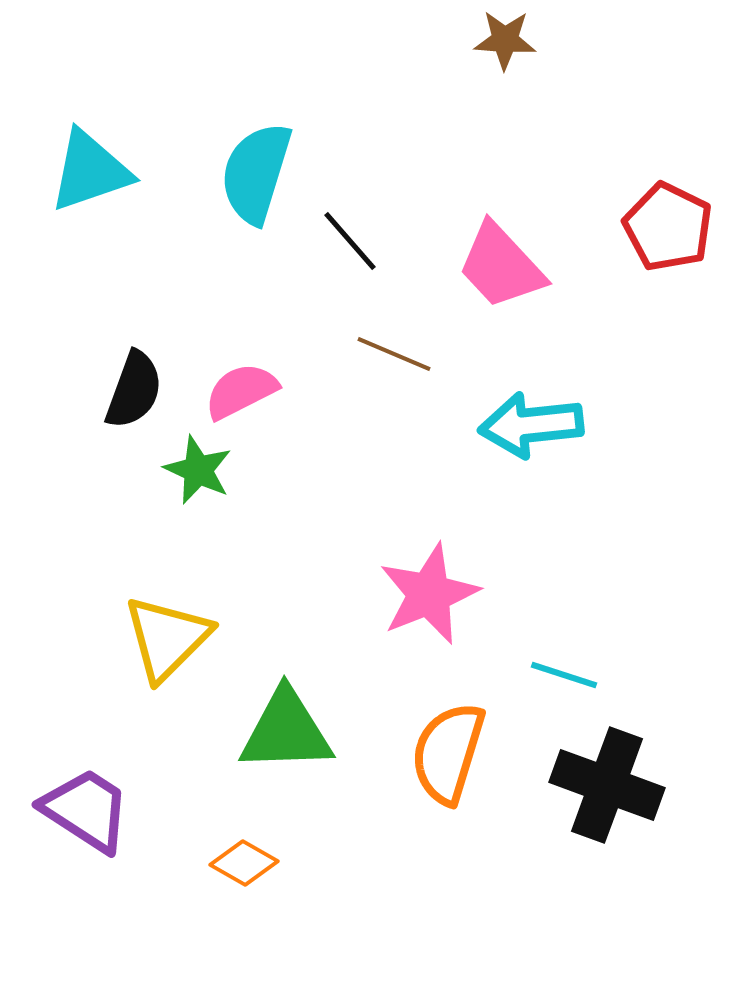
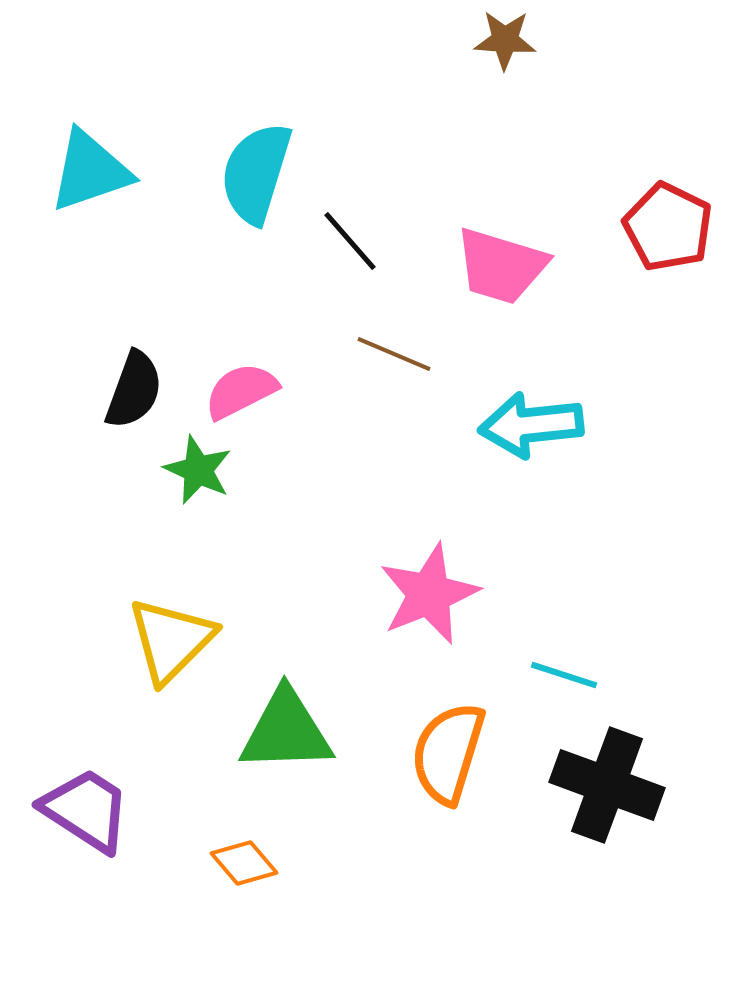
pink trapezoid: rotated 30 degrees counterclockwise
yellow triangle: moved 4 px right, 2 px down
orange diamond: rotated 20 degrees clockwise
